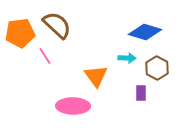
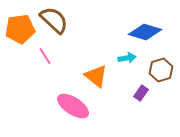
brown semicircle: moved 3 px left, 5 px up
orange pentagon: moved 4 px up
cyan arrow: rotated 12 degrees counterclockwise
brown hexagon: moved 4 px right, 2 px down; rotated 15 degrees clockwise
orange triangle: rotated 15 degrees counterclockwise
purple rectangle: rotated 35 degrees clockwise
pink ellipse: rotated 32 degrees clockwise
